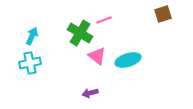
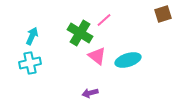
pink line: rotated 21 degrees counterclockwise
